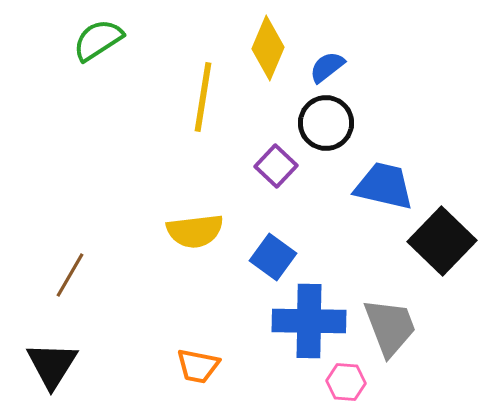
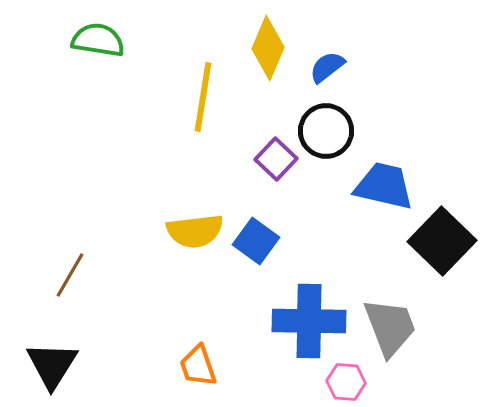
green semicircle: rotated 42 degrees clockwise
black circle: moved 8 px down
purple square: moved 7 px up
blue square: moved 17 px left, 16 px up
orange trapezoid: rotated 60 degrees clockwise
